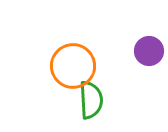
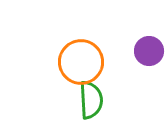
orange circle: moved 8 px right, 4 px up
